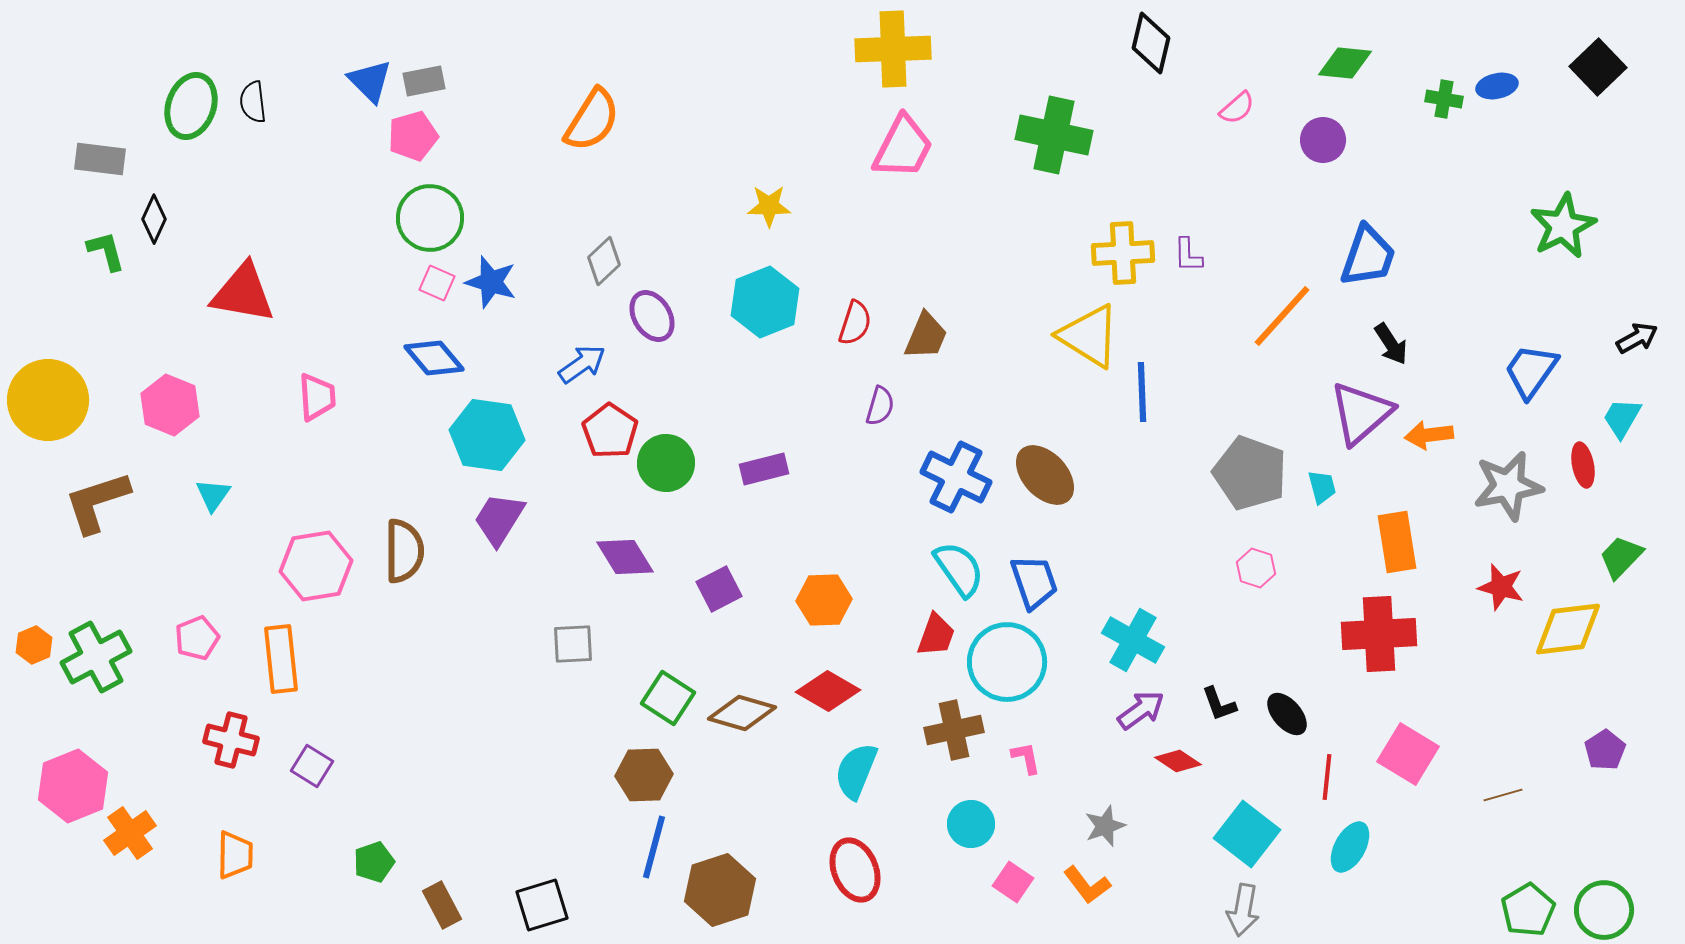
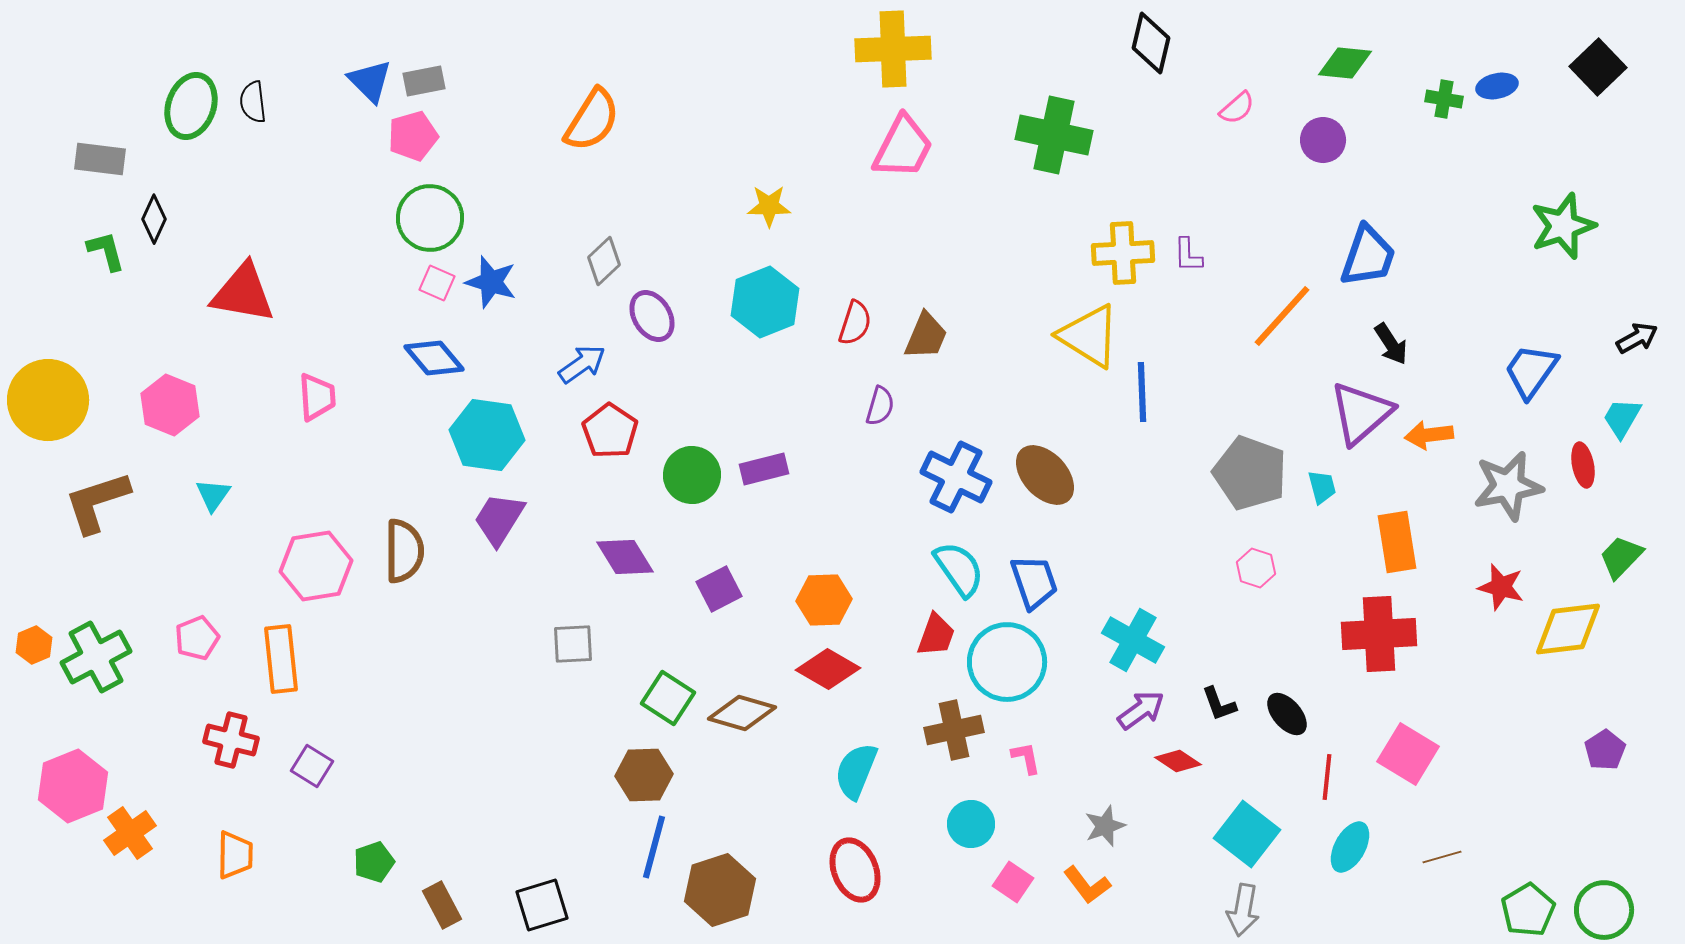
green star at (1563, 226): rotated 8 degrees clockwise
green circle at (666, 463): moved 26 px right, 12 px down
red diamond at (828, 691): moved 22 px up
brown line at (1503, 795): moved 61 px left, 62 px down
